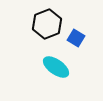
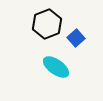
blue square: rotated 18 degrees clockwise
